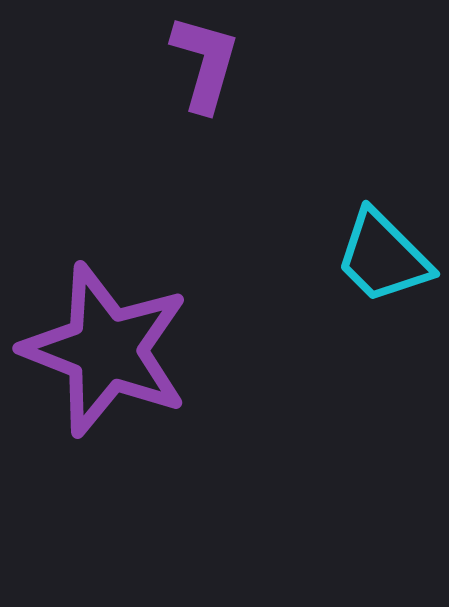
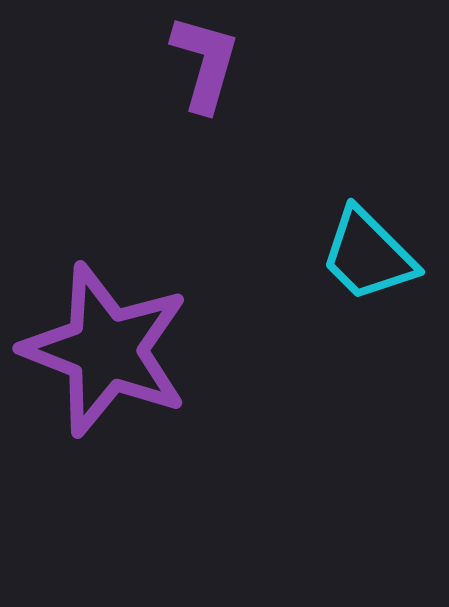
cyan trapezoid: moved 15 px left, 2 px up
